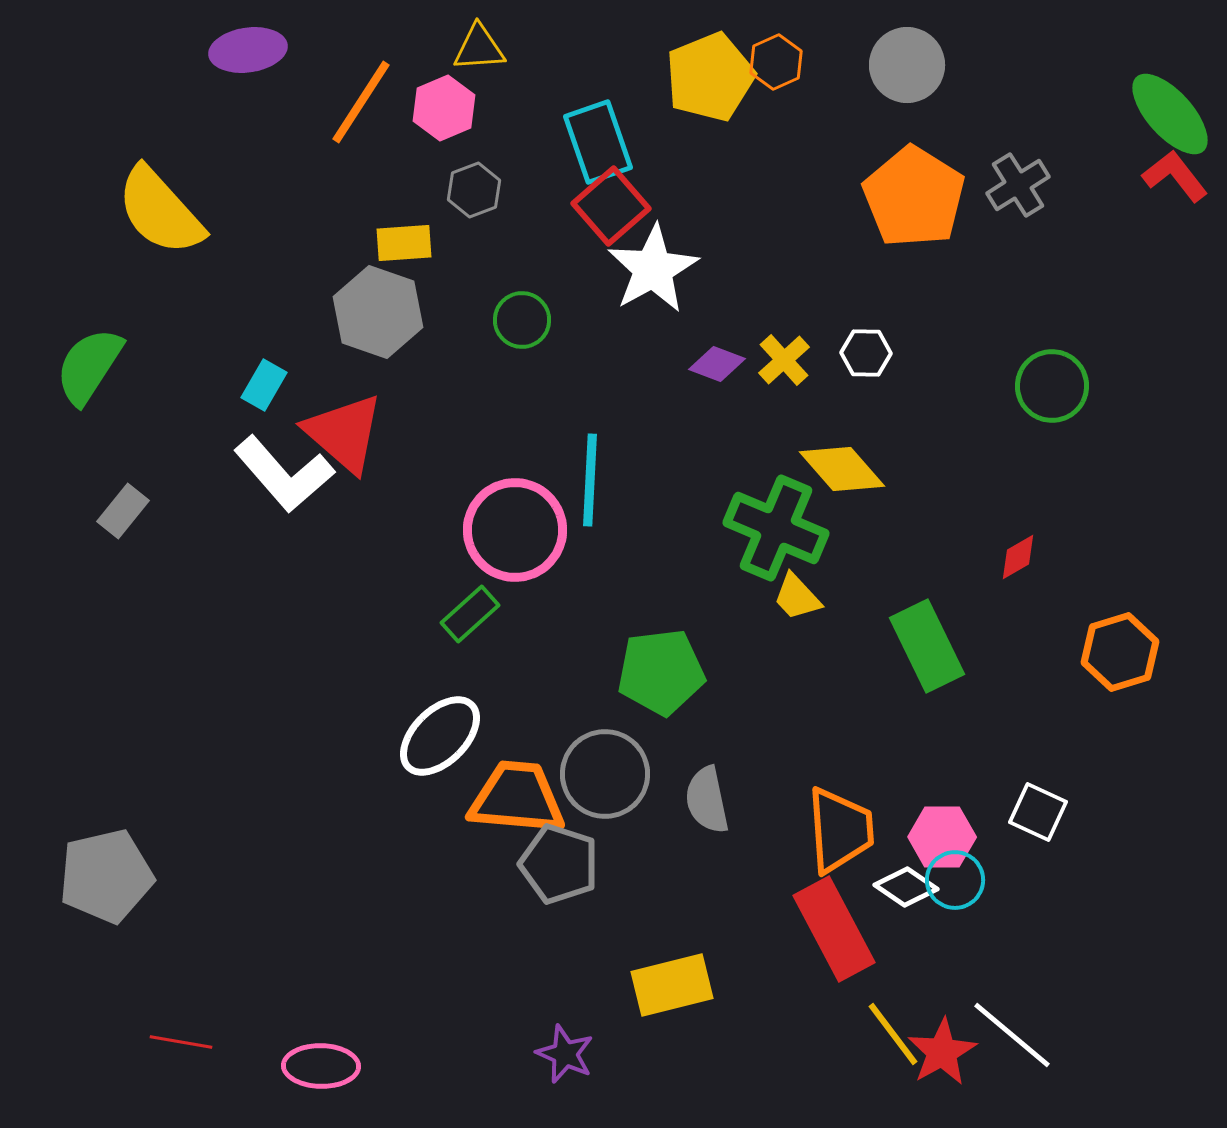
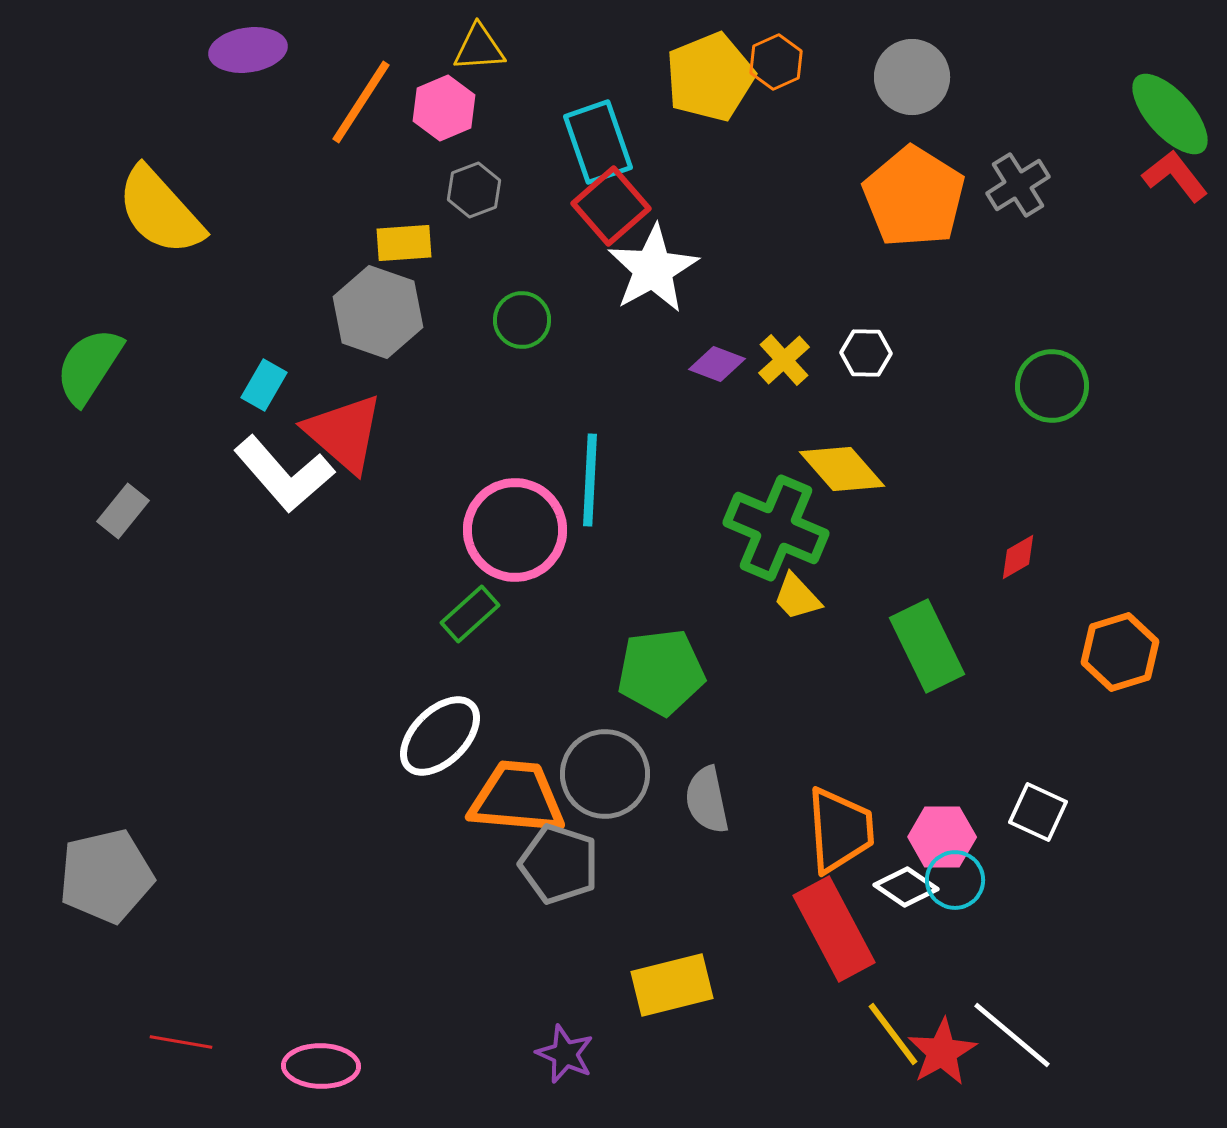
gray circle at (907, 65): moved 5 px right, 12 px down
